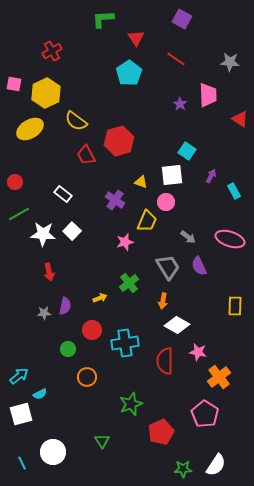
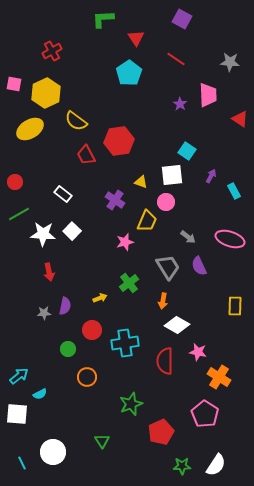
red hexagon at (119, 141): rotated 8 degrees clockwise
orange cross at (219, 377): rotated 20 degrees counterclockwise
white square at (21, 414): moved 4 px left; rotated 20 degrees clockwise
green star at (183, 469): moved 1 px left, 3 px up
